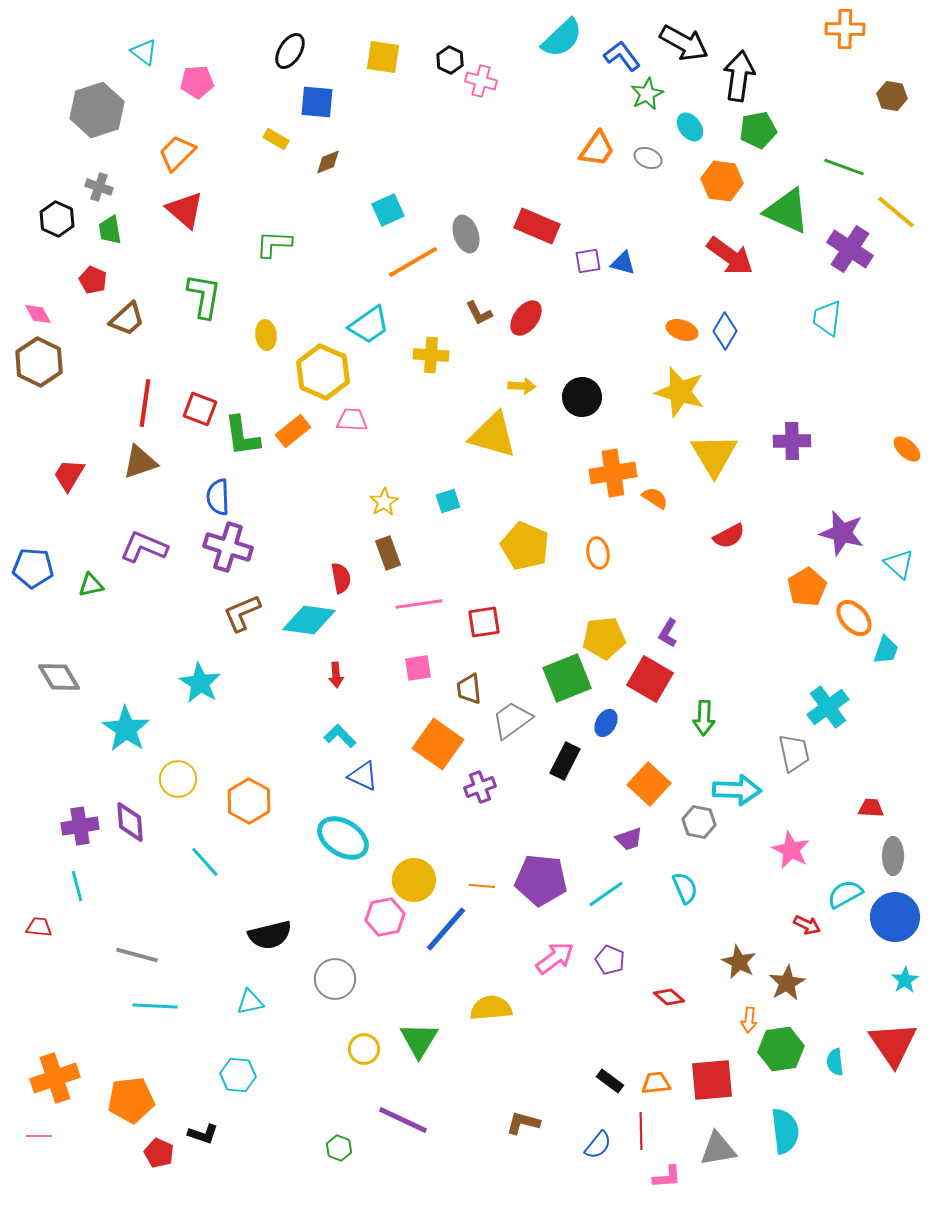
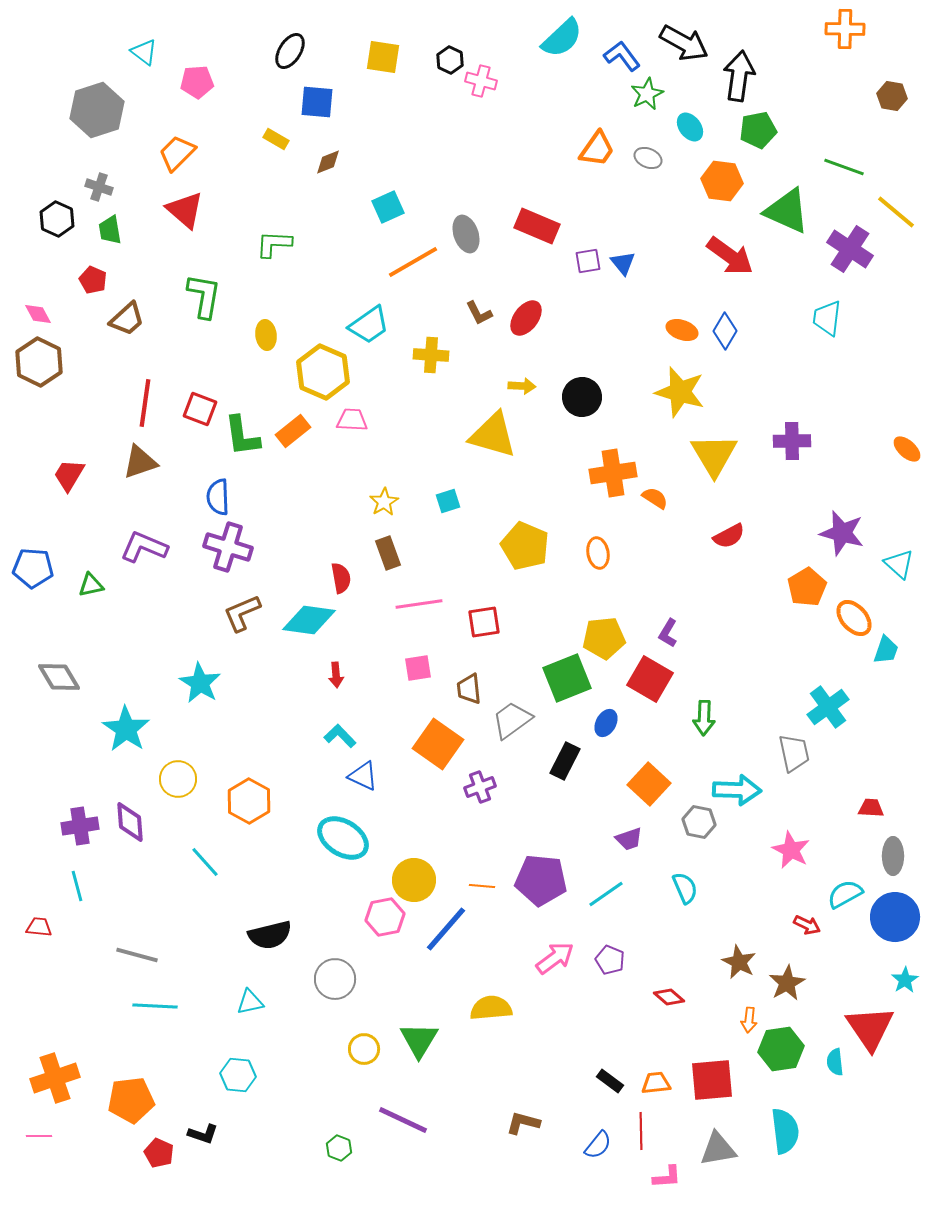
cyan square at (388, 210): moved 3 px up
blue triangle at (623, 263): rotated 36 degrees clockwise
red triangle at (893, 1044): moved 23 px left, 16 px up
